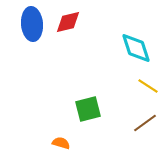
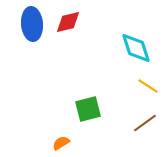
orange semicircle: rotated 48 degrees counterclockwise
